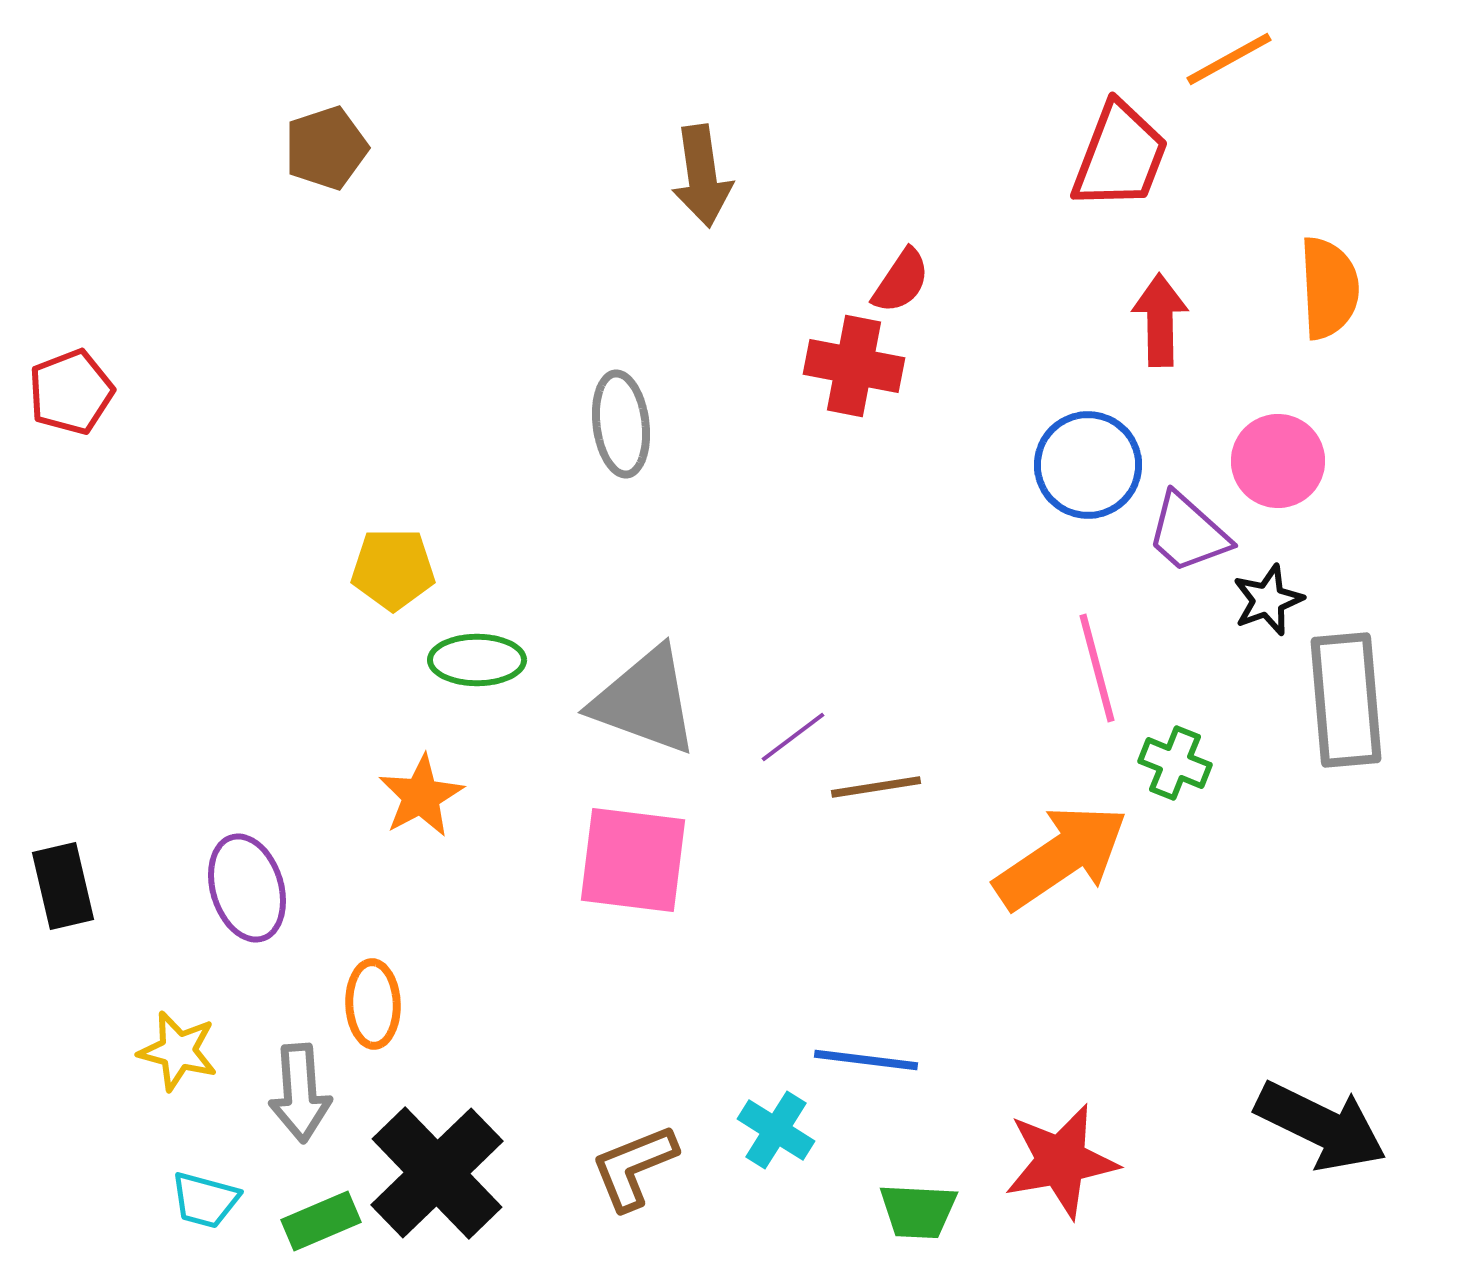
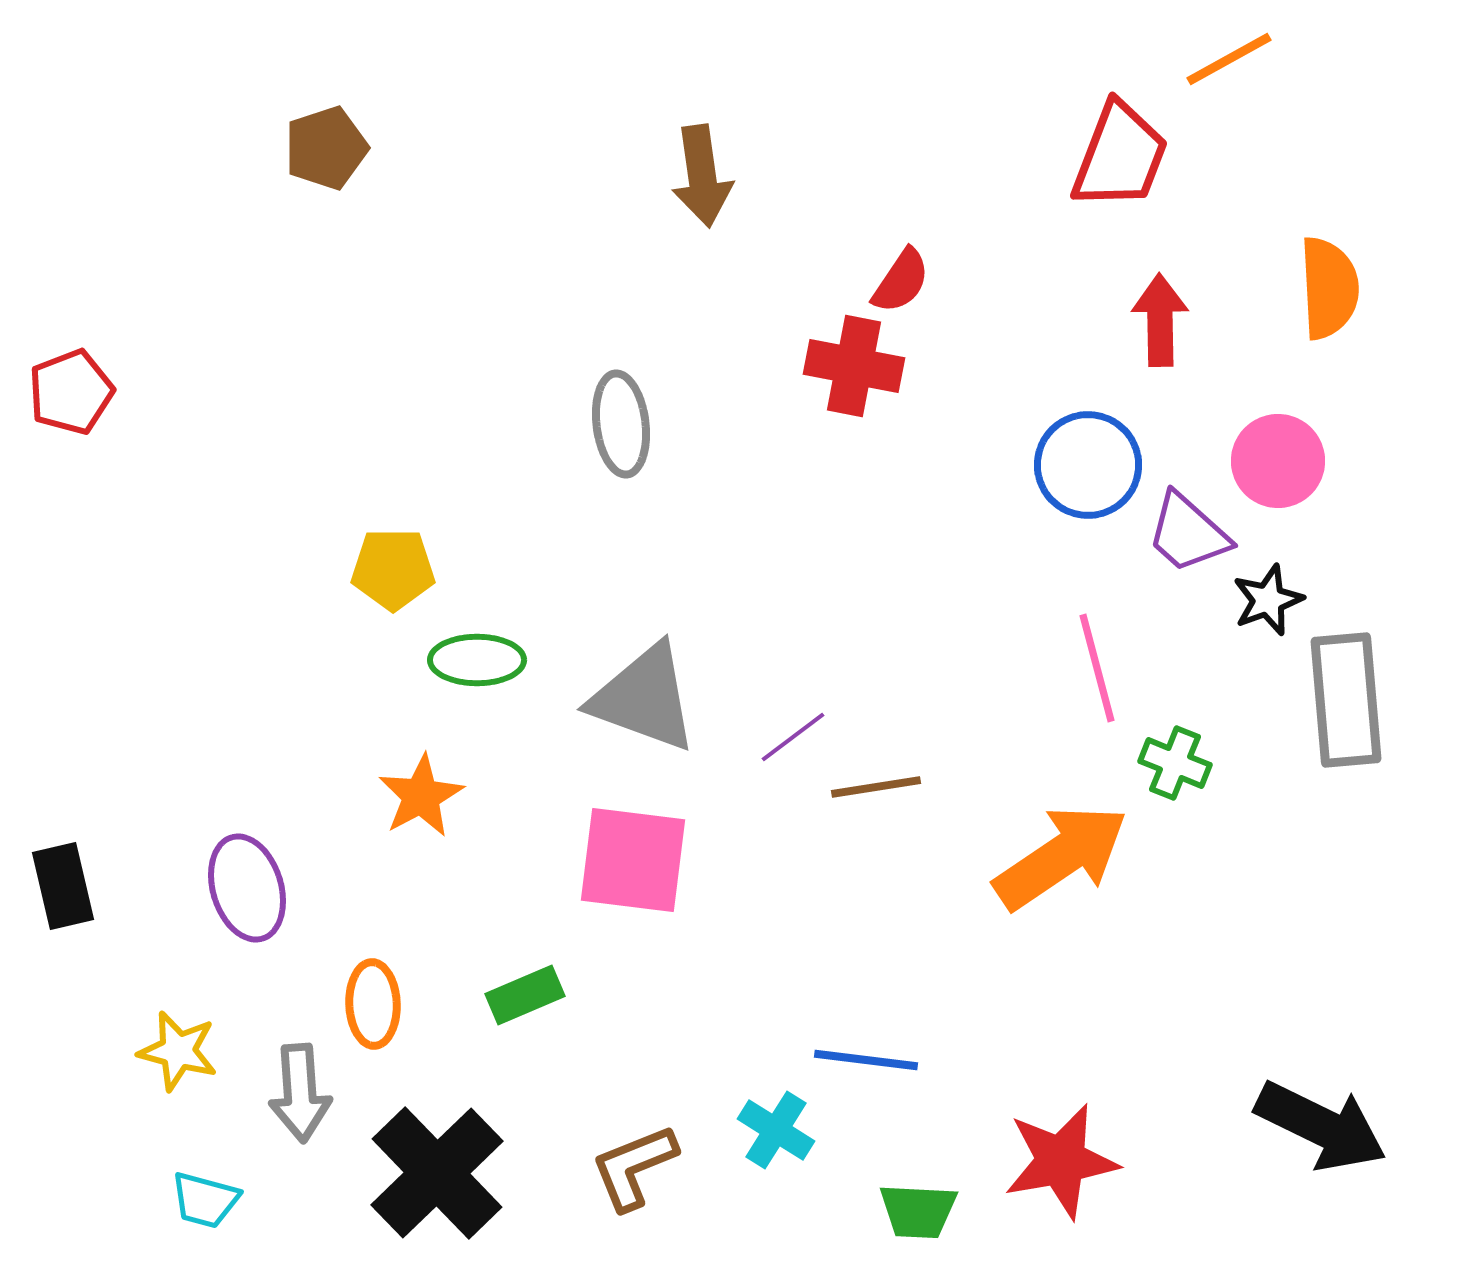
gray triangle: moved 1 px left, 3 px up
green rectangle: moved 204 px right, 226 px up
